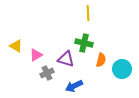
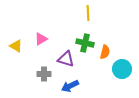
green cross: moved 1 px right
pink triangle: moved 5 px right, 16 px up
orange semicircle: moved 4 px right, 8 px up
gray cross: moved 3 px left, 1 px down; rotated 24 degrees clockwise
blue arrow: moved 4 px left
